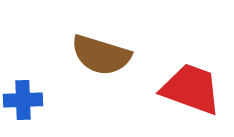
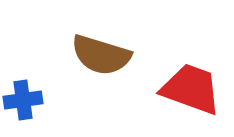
blue cross: rotated 6 degrees counterclockwise
